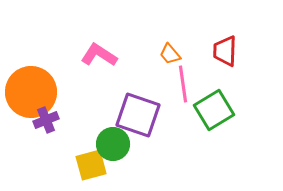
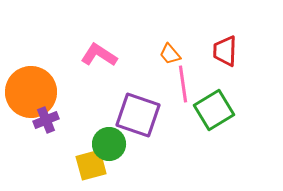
green circle: moved 4 px left
